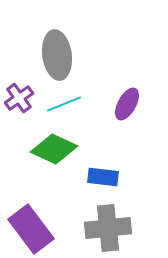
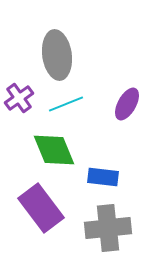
cyan line: moved 2 px right
green diamond: moved 1 px down; rotated 42 degrees clockwise
purple rectangle: moved 10 px right, 21 px up
